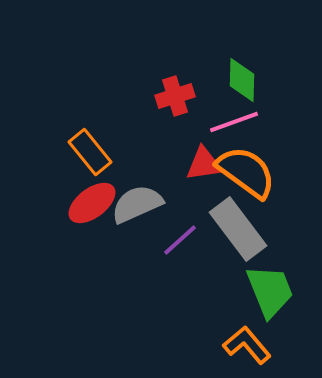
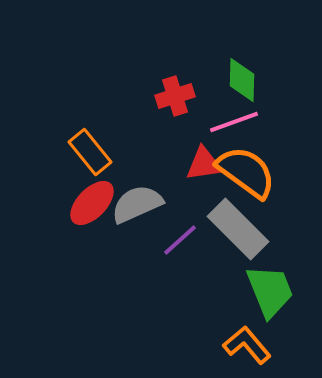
red ellipse: rotated 9 degrees counterclockwise
gray rectangle: rotated 8 degrees counterclockwise
